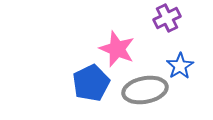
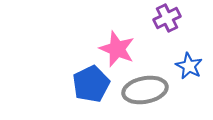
blue star: moved 9 px right; rotated 12 degrees counterclockwise
blue pentagon: moved 1 px down
